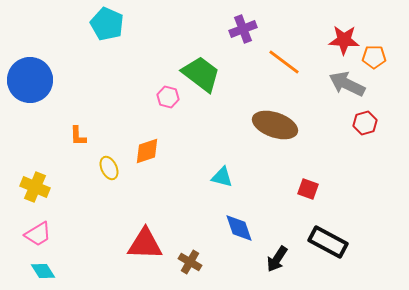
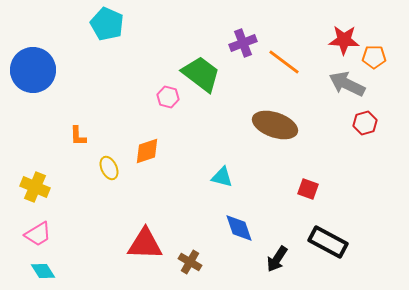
purple cross: moved 14 px down
blue circle: moved 3 px right, 10 px up
